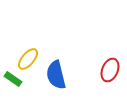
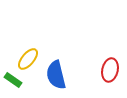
red ellipse: rotated 10 degrees counterclockwise
green rectangle: moved 1 px down
